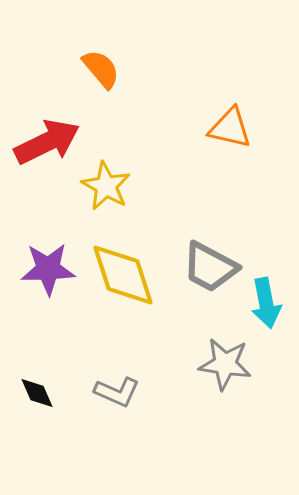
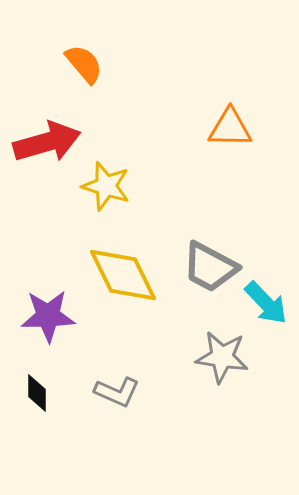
orange semicircle: moved 17 px left, 5 px up
orange triangle: rotated 12 degrees counterclockwise
red arrow: rotated 10 degrees clockwise
yellow star: rotated 12 degrees counterclockwise
purple star: moved 47 px down
yellow diamond: rotated 8 degrees counterclockwise
cyan arrow: rotated 33 degrees counterclockwise
gray star: moved 3 px left, 7 px up
black diamond: rotated 24 degrees clockwise
